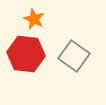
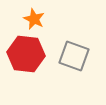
gray square: rotated 16 degrees counterclockwise
